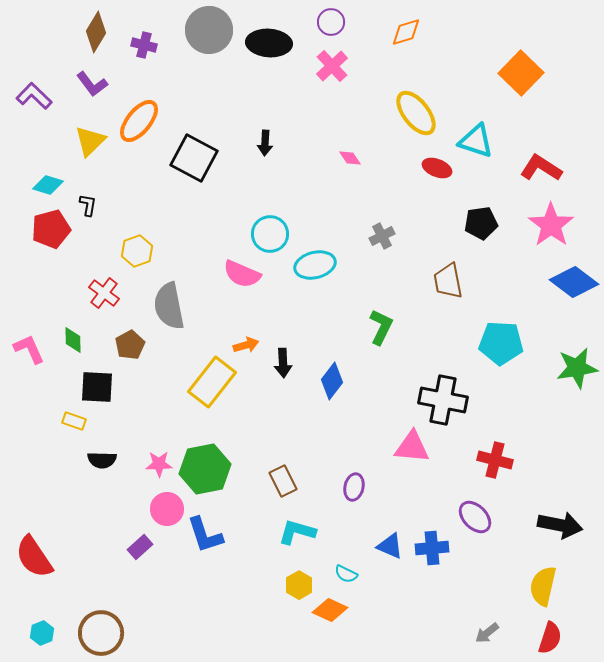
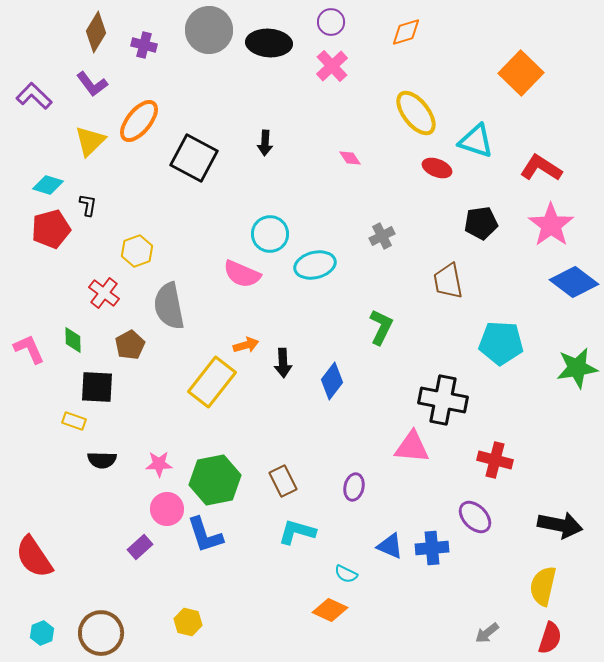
green hexagon at (205, 469): moved 10 px right, 11 px down
yellow hexagon at (299, 585): moved 111 px left, 37 px down; rotated 16 degrees counterclockwise
